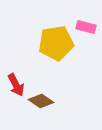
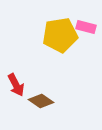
yellow pentagon: moved 4 px right, 8 px up
